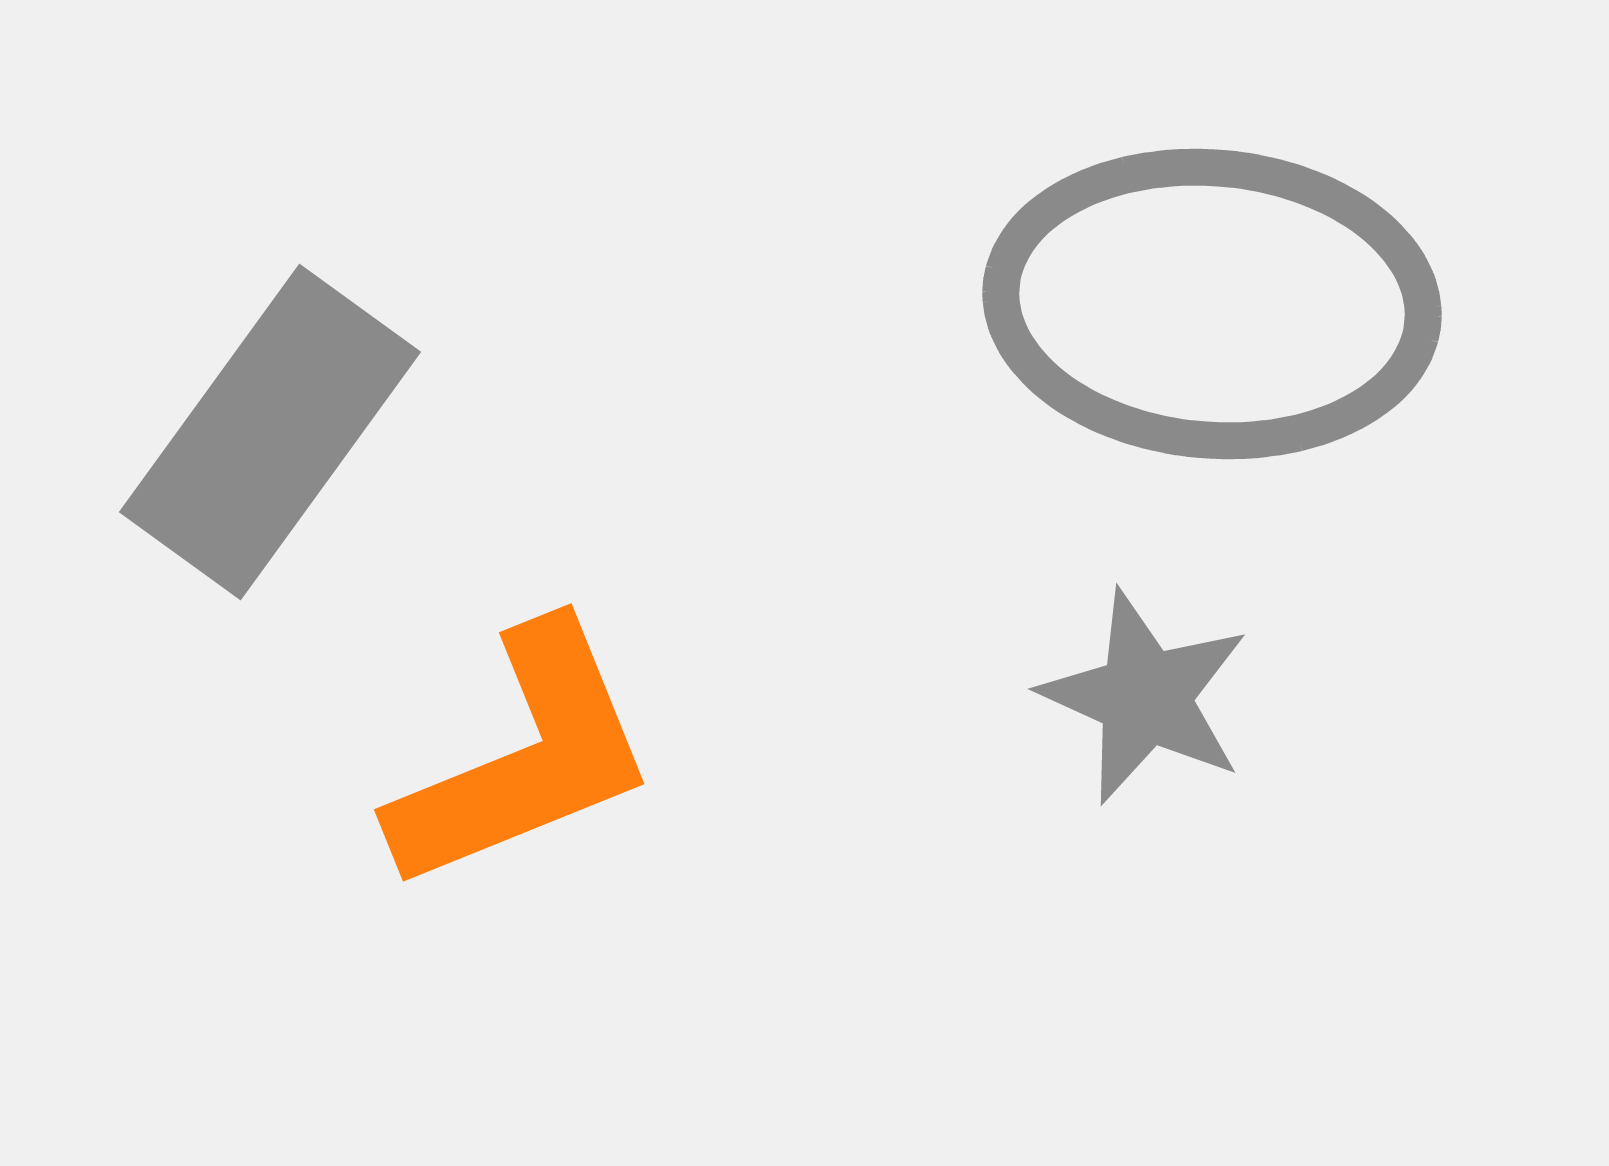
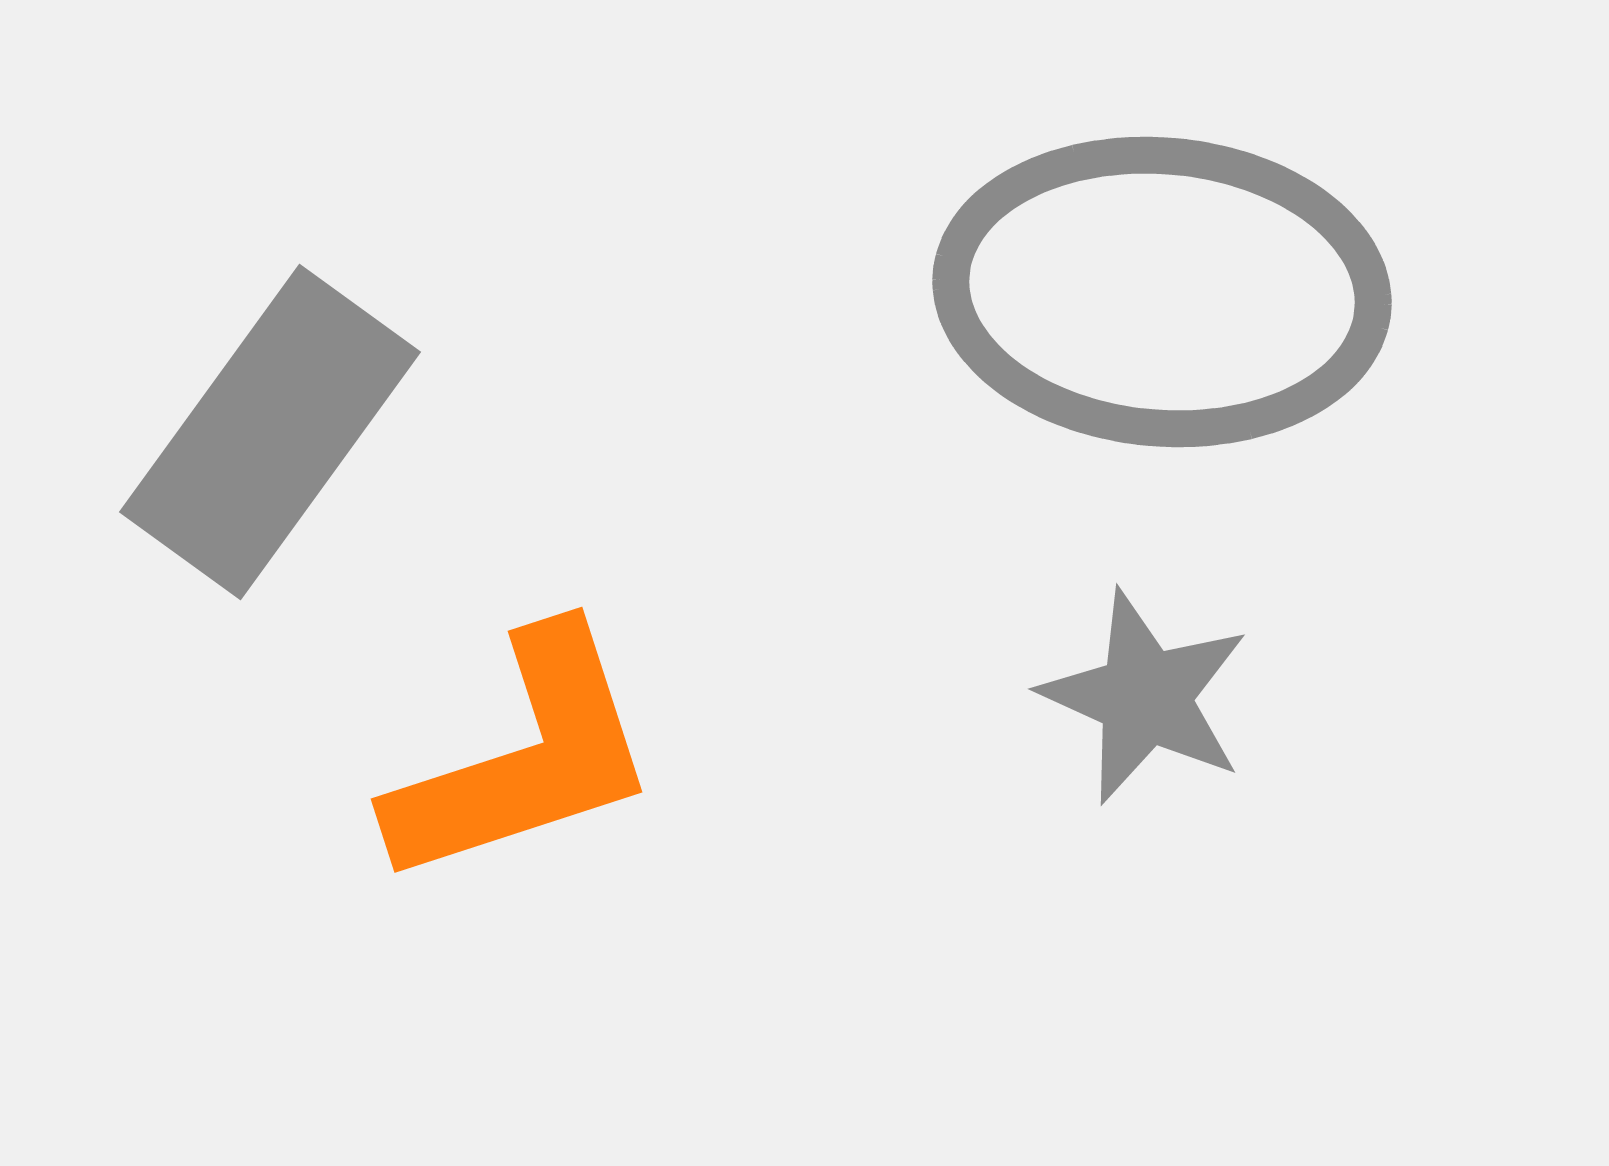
gray ellipse: moved 50 px left, 12 px up
orange L-shape: rotated 4 degrees clockwise
